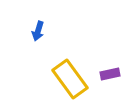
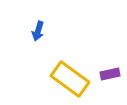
yellow rectangle: rotated 18 degrees counterclockwise
